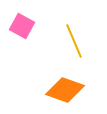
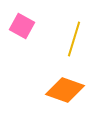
yellow line: moved 2 px up; rotated 40 degrees clockwise
